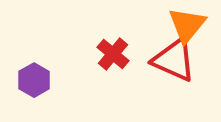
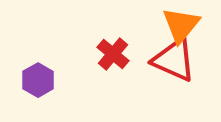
orange triangle: moved 6 px left
purple hexagon: moved 4 px right
